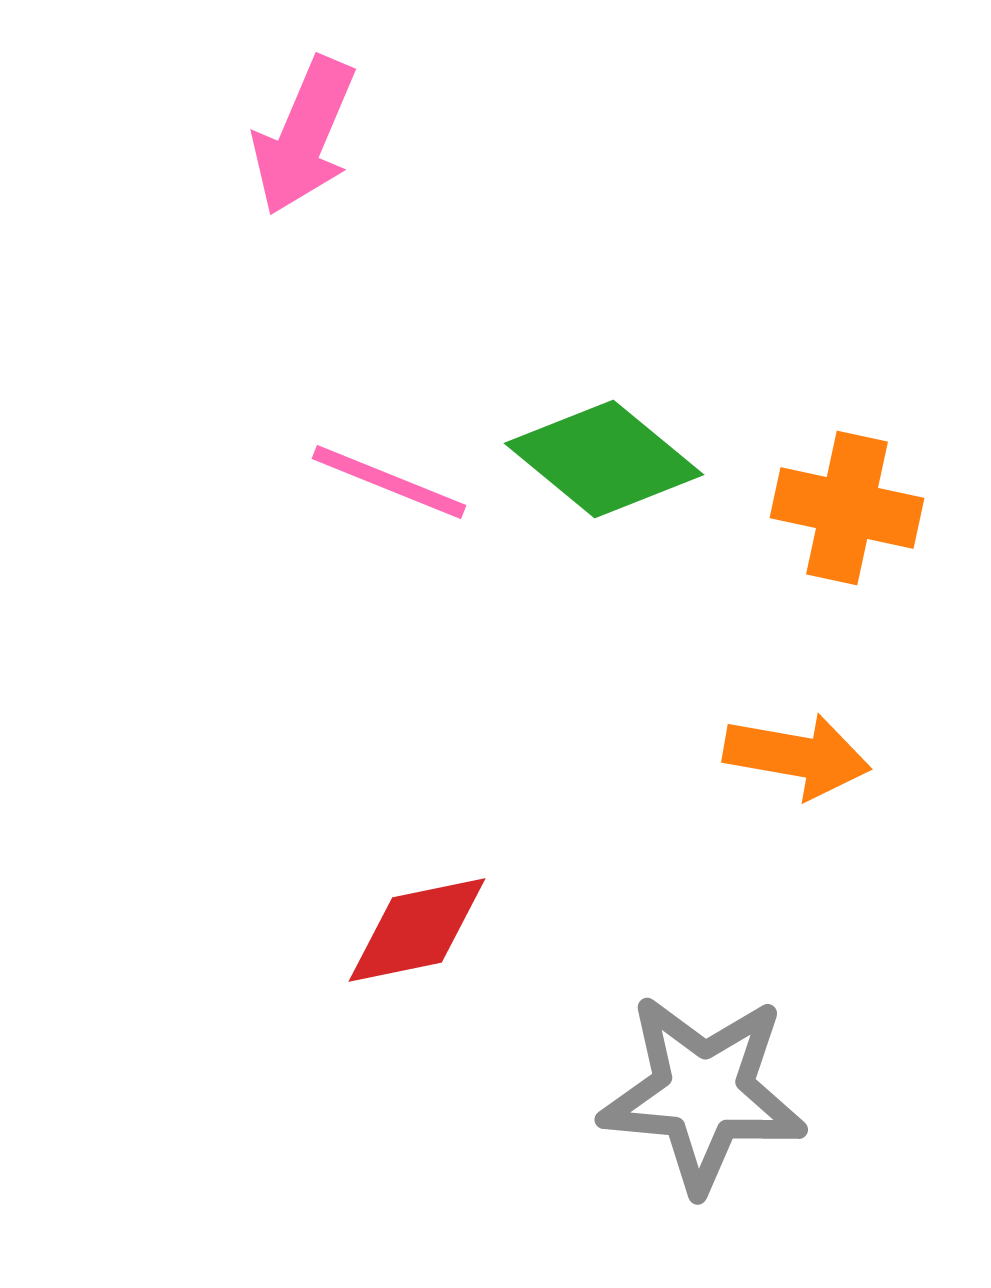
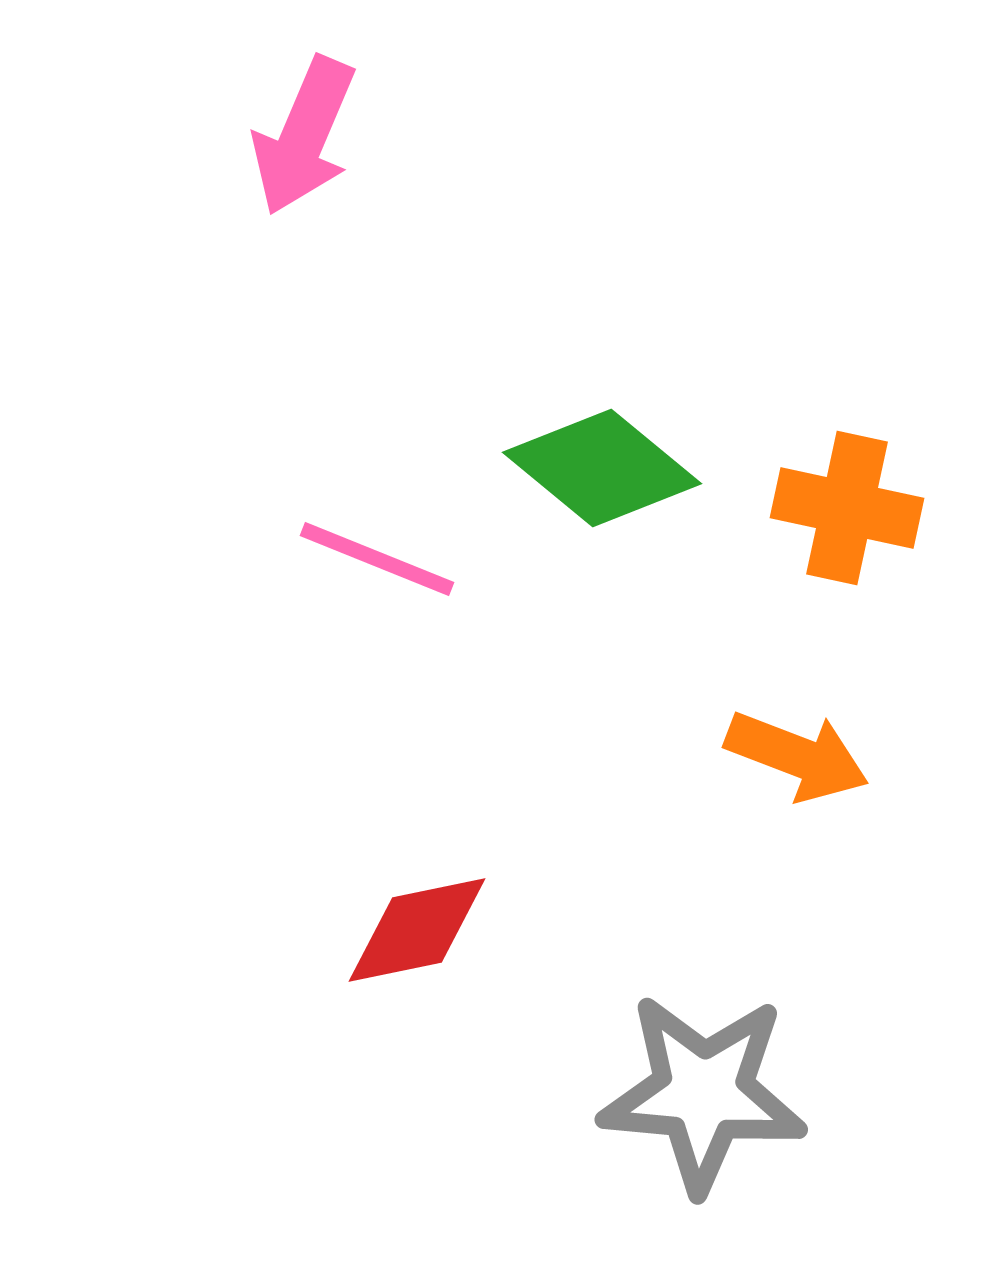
green diamond: moved 2 px left, 9 px down
pink line: moved 12 px left, 77 px down
orange arrow: rotated 11 degrees clockwise
